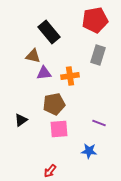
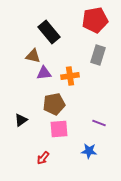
red arrow: moved 7 px left, 13 px up
